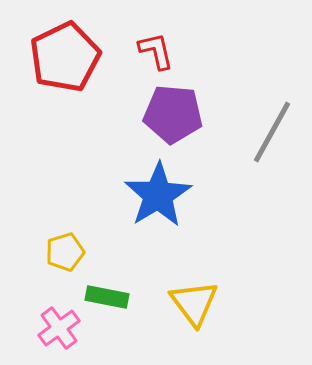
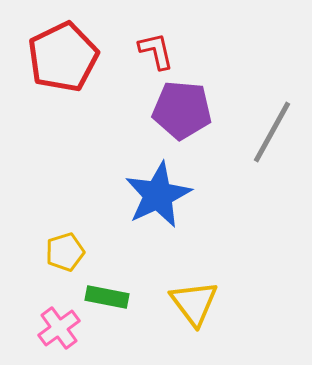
red pentagon: moved 2 px left
purple pentagon: moved 9 px right, 4 px up
blue star: rotated 6 degrees clockwise
